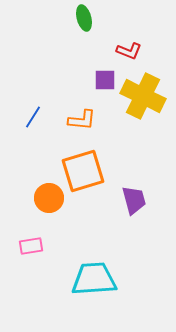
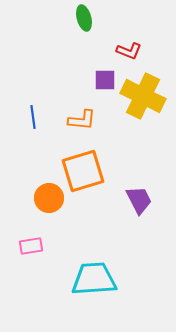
blue line: rotated 40 degrees counterclockwise
purple trapezoid: moved 5 px right; rotated 12 degrees counterclockwise
